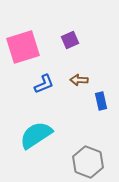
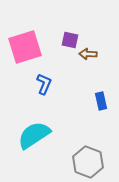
purple square: rotated 36 degrees clockwise
pink square: moved 2 px right
brown arrow: moved 9 px right, 26 px up
blue L-shape: rotated 45 degrees counterclockwise
cyan semicircle: moved 2 px left
